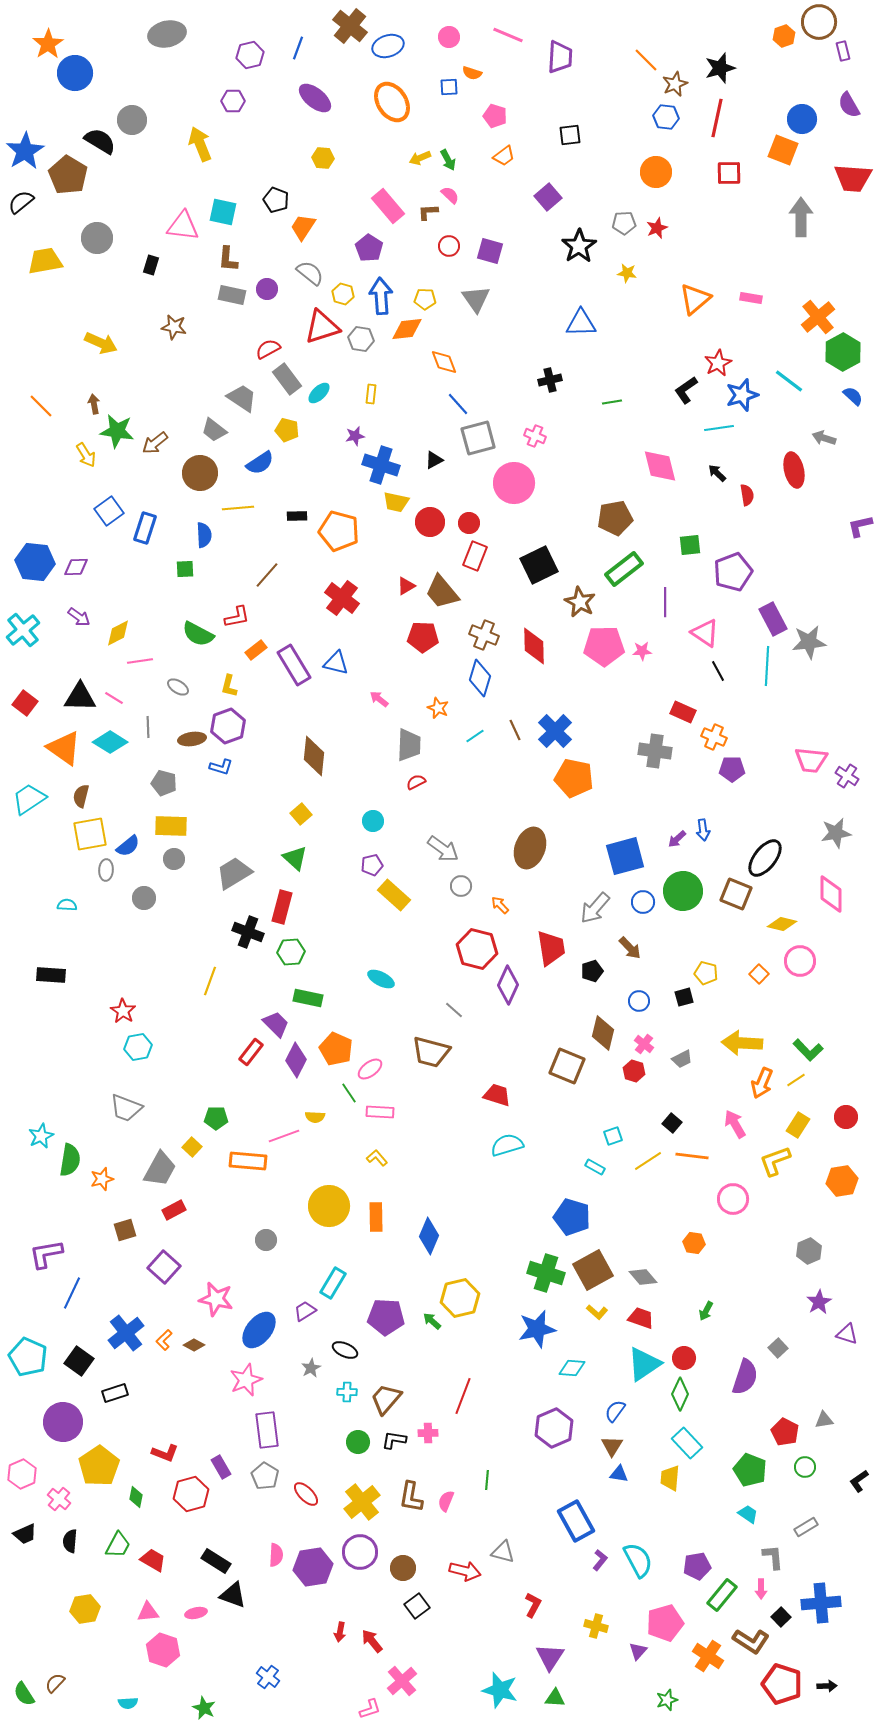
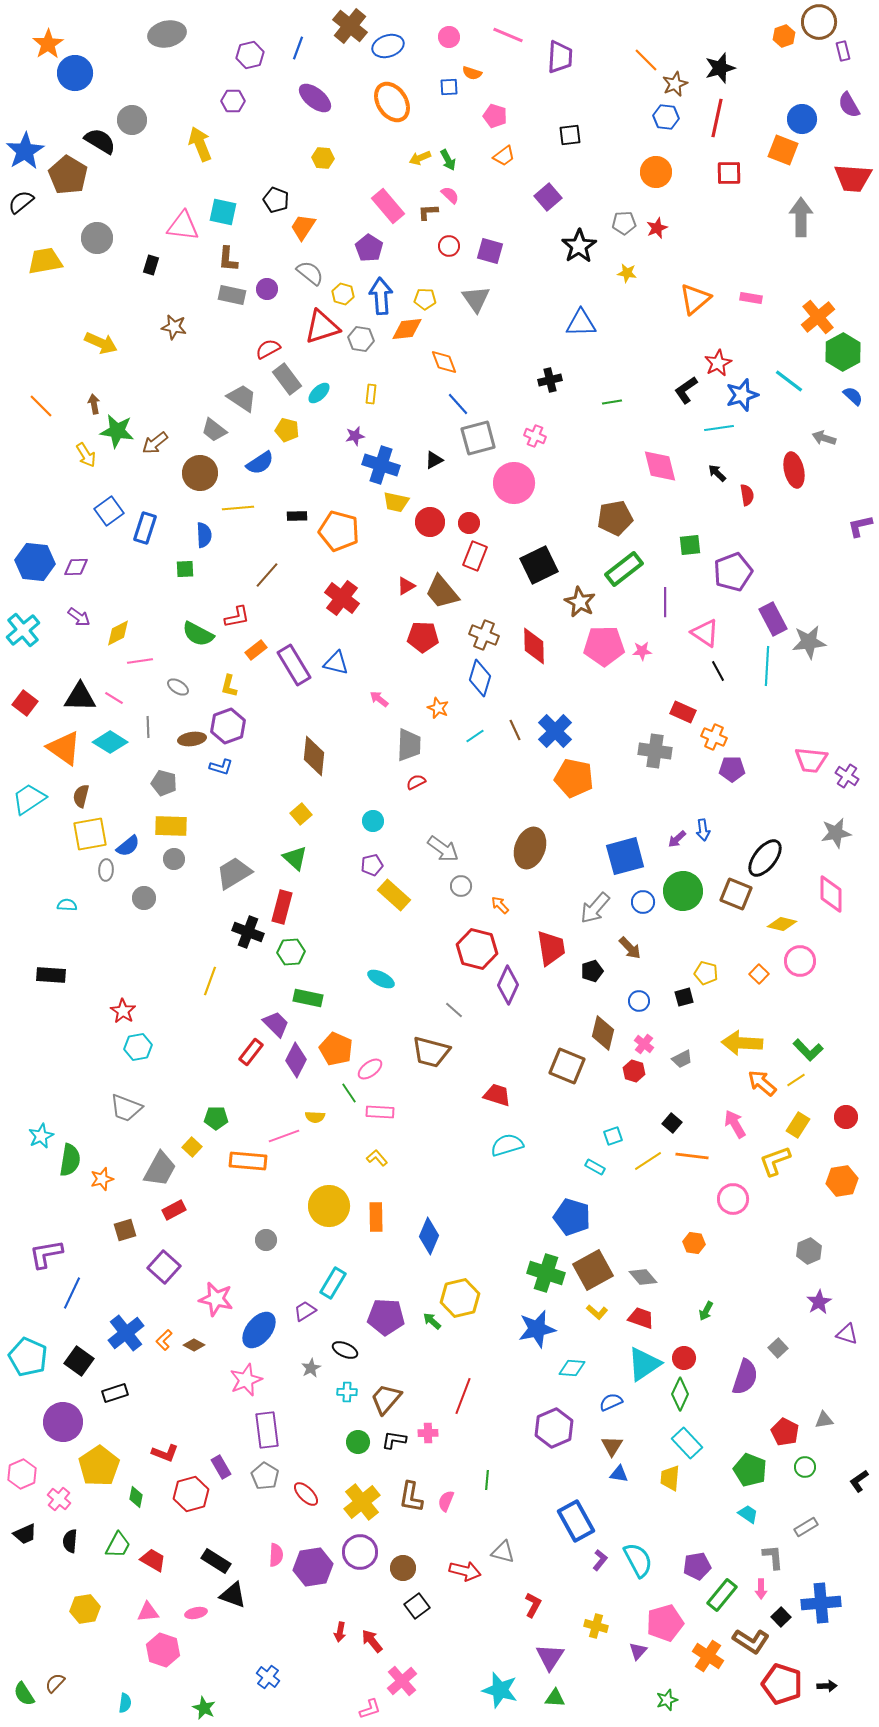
orange arrow at (762, 1083): rotated 108 degrees clockwise
blue semicircle at (615, 1411): moved 4 px left, 9 px up; rotated 30 degrees clockwise
cyan semicircle at (128, 1703): moved 3 px left; rotated 78 degrees counterclockwise
